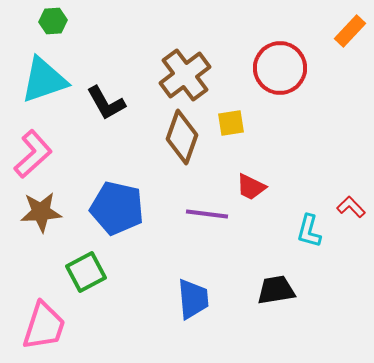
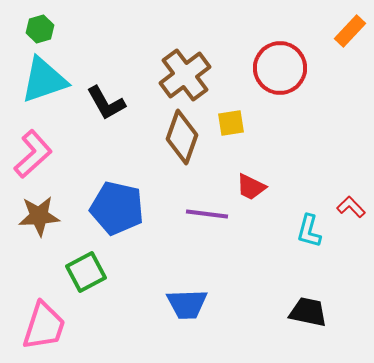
green hexagon: moved 13 px left, 8 px down; rotated 12 degrees counterclockwise
brown star: moved 2 px left, 4 px down
black trapezoid: moved 32 px right, 22 px down; rotated 21 degrees clockwise
blue trapezoid: moved 6 px left, 5 px down; rotated 93 degrees clockwise
